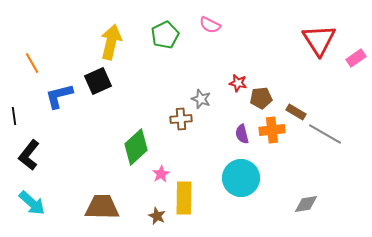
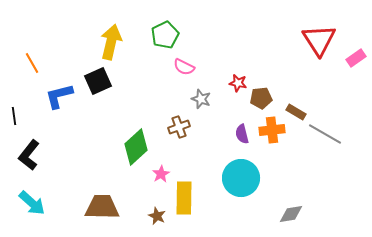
pink semicircle: moved 26 px left, 42 px down
brown cross: moved 2 px left, 8 px down; rotated 15 degrees counterclockwise
gray diamond: moved 15 px left, 10 px down
